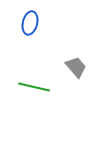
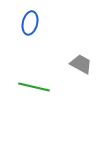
gray trapezoid: moved 5 px right, 3 px up; rotated 20 degrees counterclockwise
